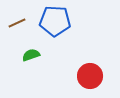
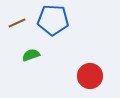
blue pentagon: moved 2 px left, 1 px up
